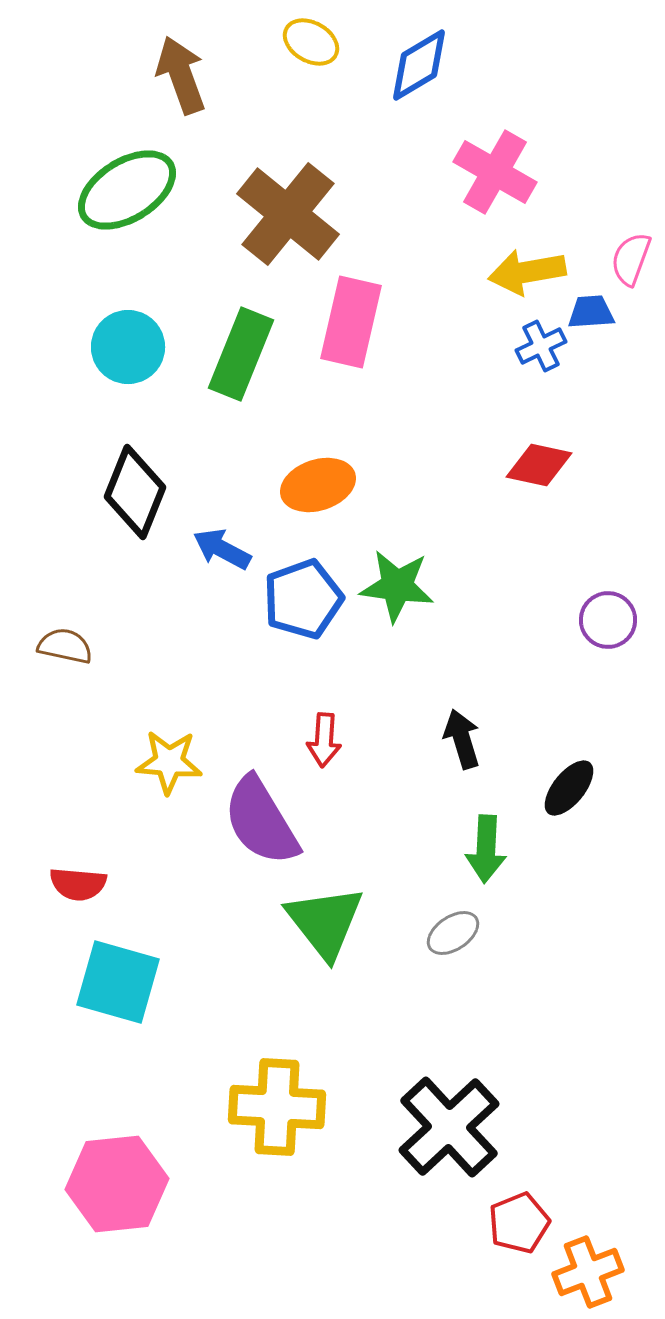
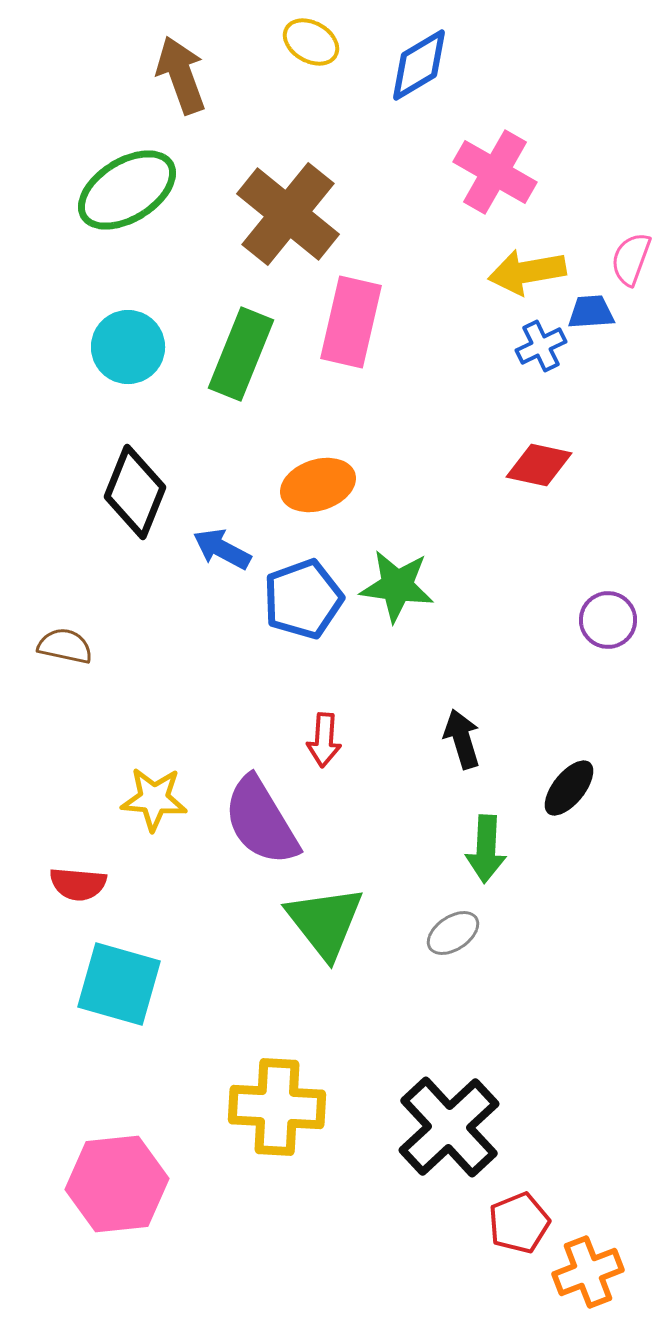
yellow star: moved 15 px left, 37 px down
cyan square: moved 1 px right, 2 px down
